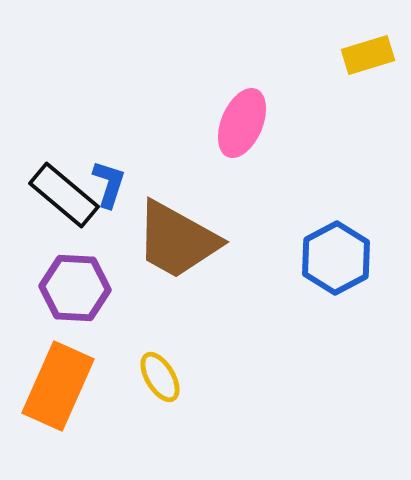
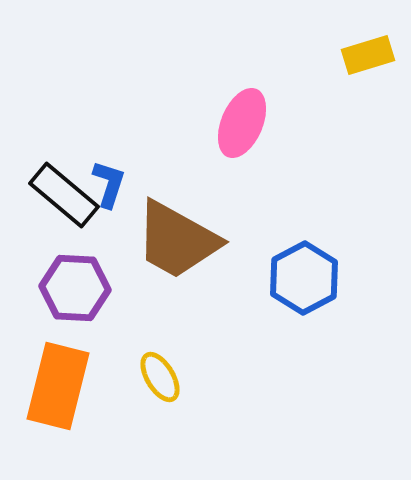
blue hexagon: moved 32 px left, 20 px down
orange rectangle: rotated 10 degrees counterclockwise
